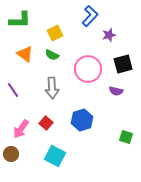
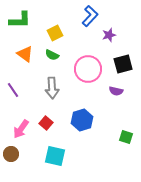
cyan square: rotated 15 degrees counterclockwise
